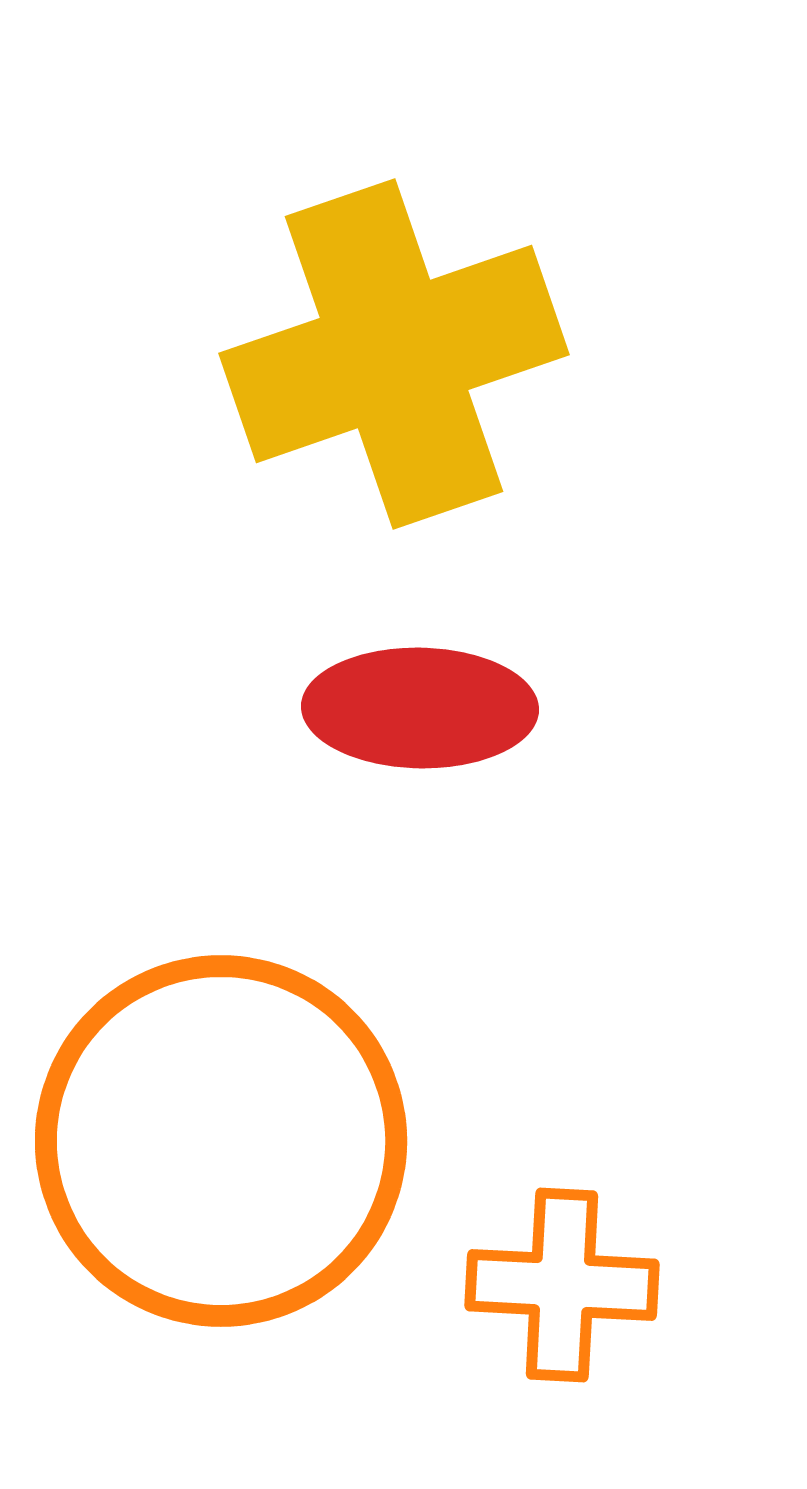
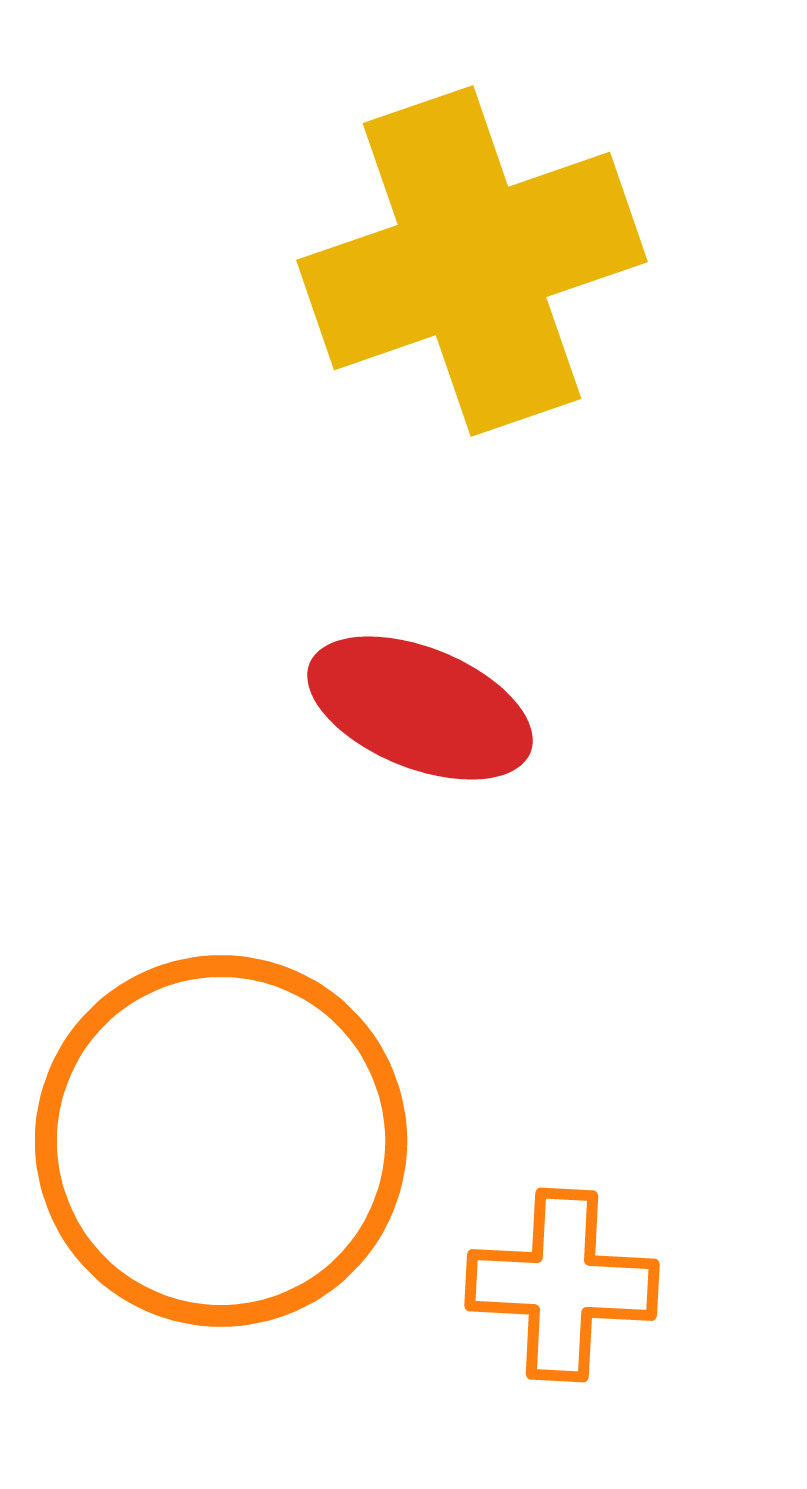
yellow cross: moved 78 px right, 93 px up
red ellipse: rotated 21 degrees clockwise
